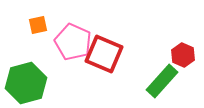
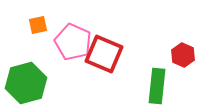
green rectangle: moved 5 px left, 5 px down; rotated 36 degrees counterclockwise
